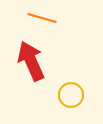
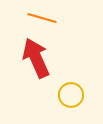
red arrow: moved 5 px right, 3 px up
